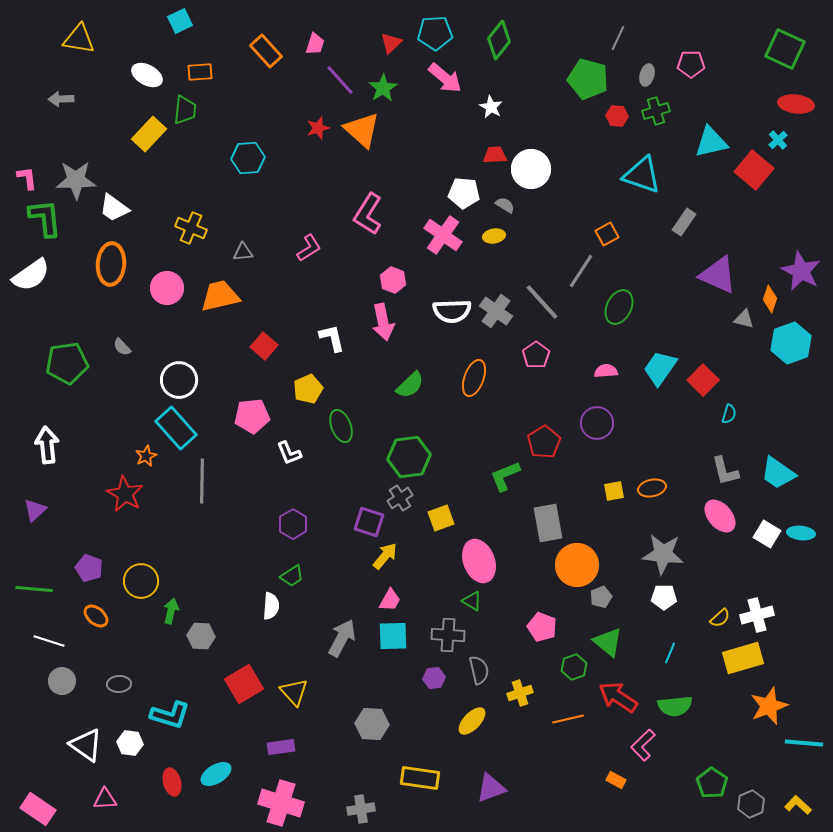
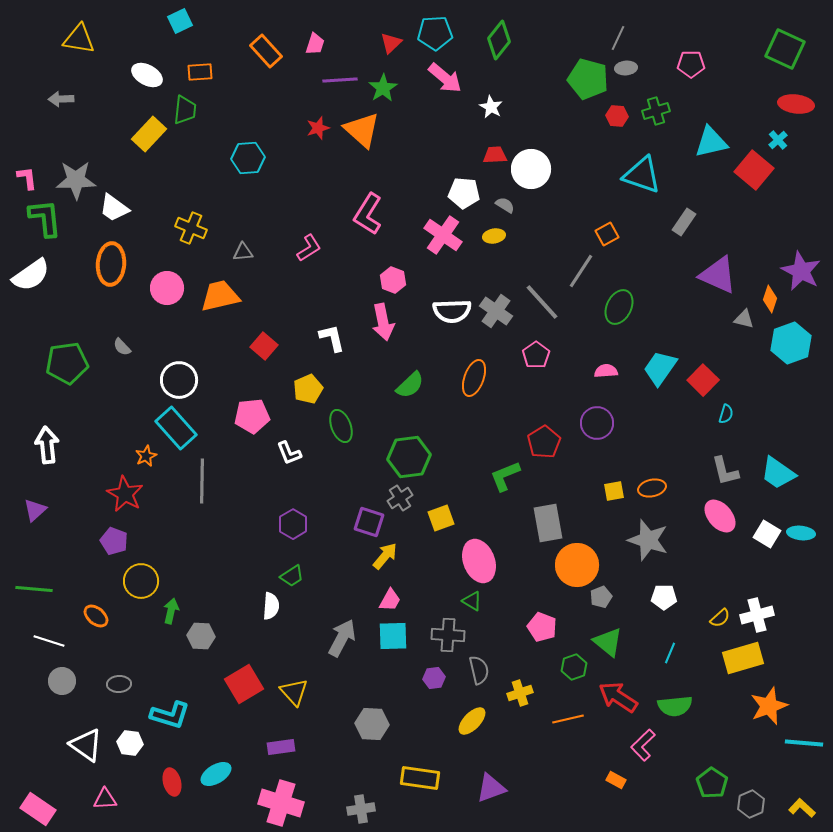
gray ellipse at (647, 75): moved 21 px left, 7 px up; rotated 70 degrees clockwise
purple line at (340, 80): rotated 52 degrees counterclockwise
cyan semicircle at (729, 414): moved 3 px left
gray star at (663, 554): moved 15 px left, 14 px up; rotated 12 degrees clockwise
purple pentagon at (89, 568): moved 25 px right, 27 px up
yellow L-shape at (798, 805): moved 4 px right, 3 px down
